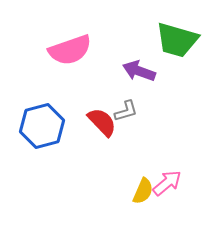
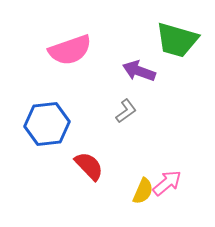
gray L-shape: rotated 20 degrees counterclockwise
red semicircle: moved 13 px left, 44 px down
blue hexagon: moved 5 px right, 2 px up; rotated 9 degrees clockwise
